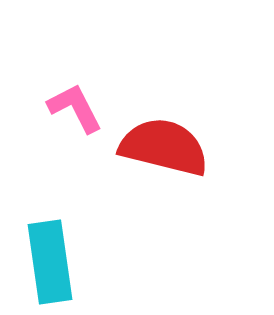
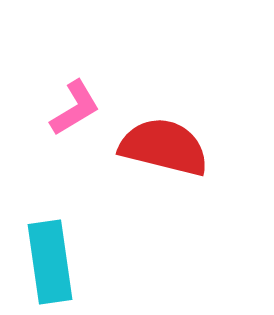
pink L-shape: rotated 86 degrees clockwise
